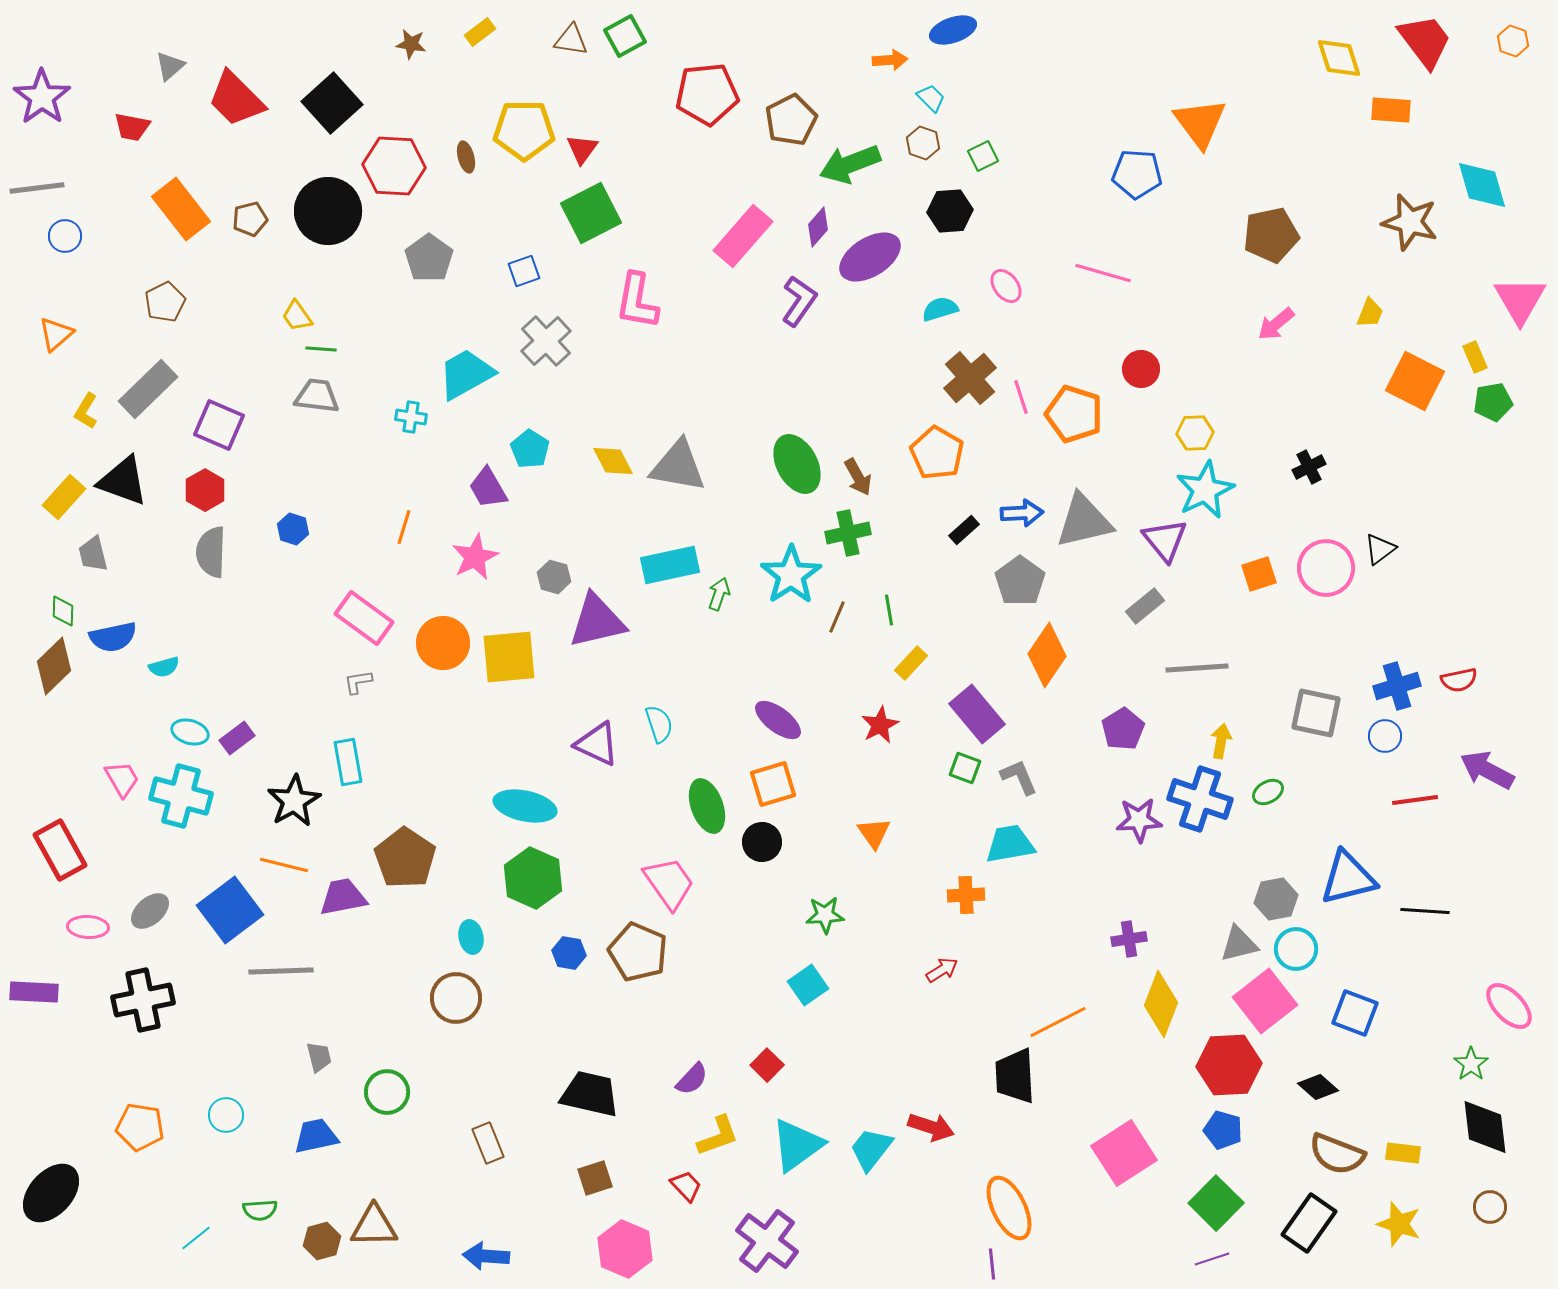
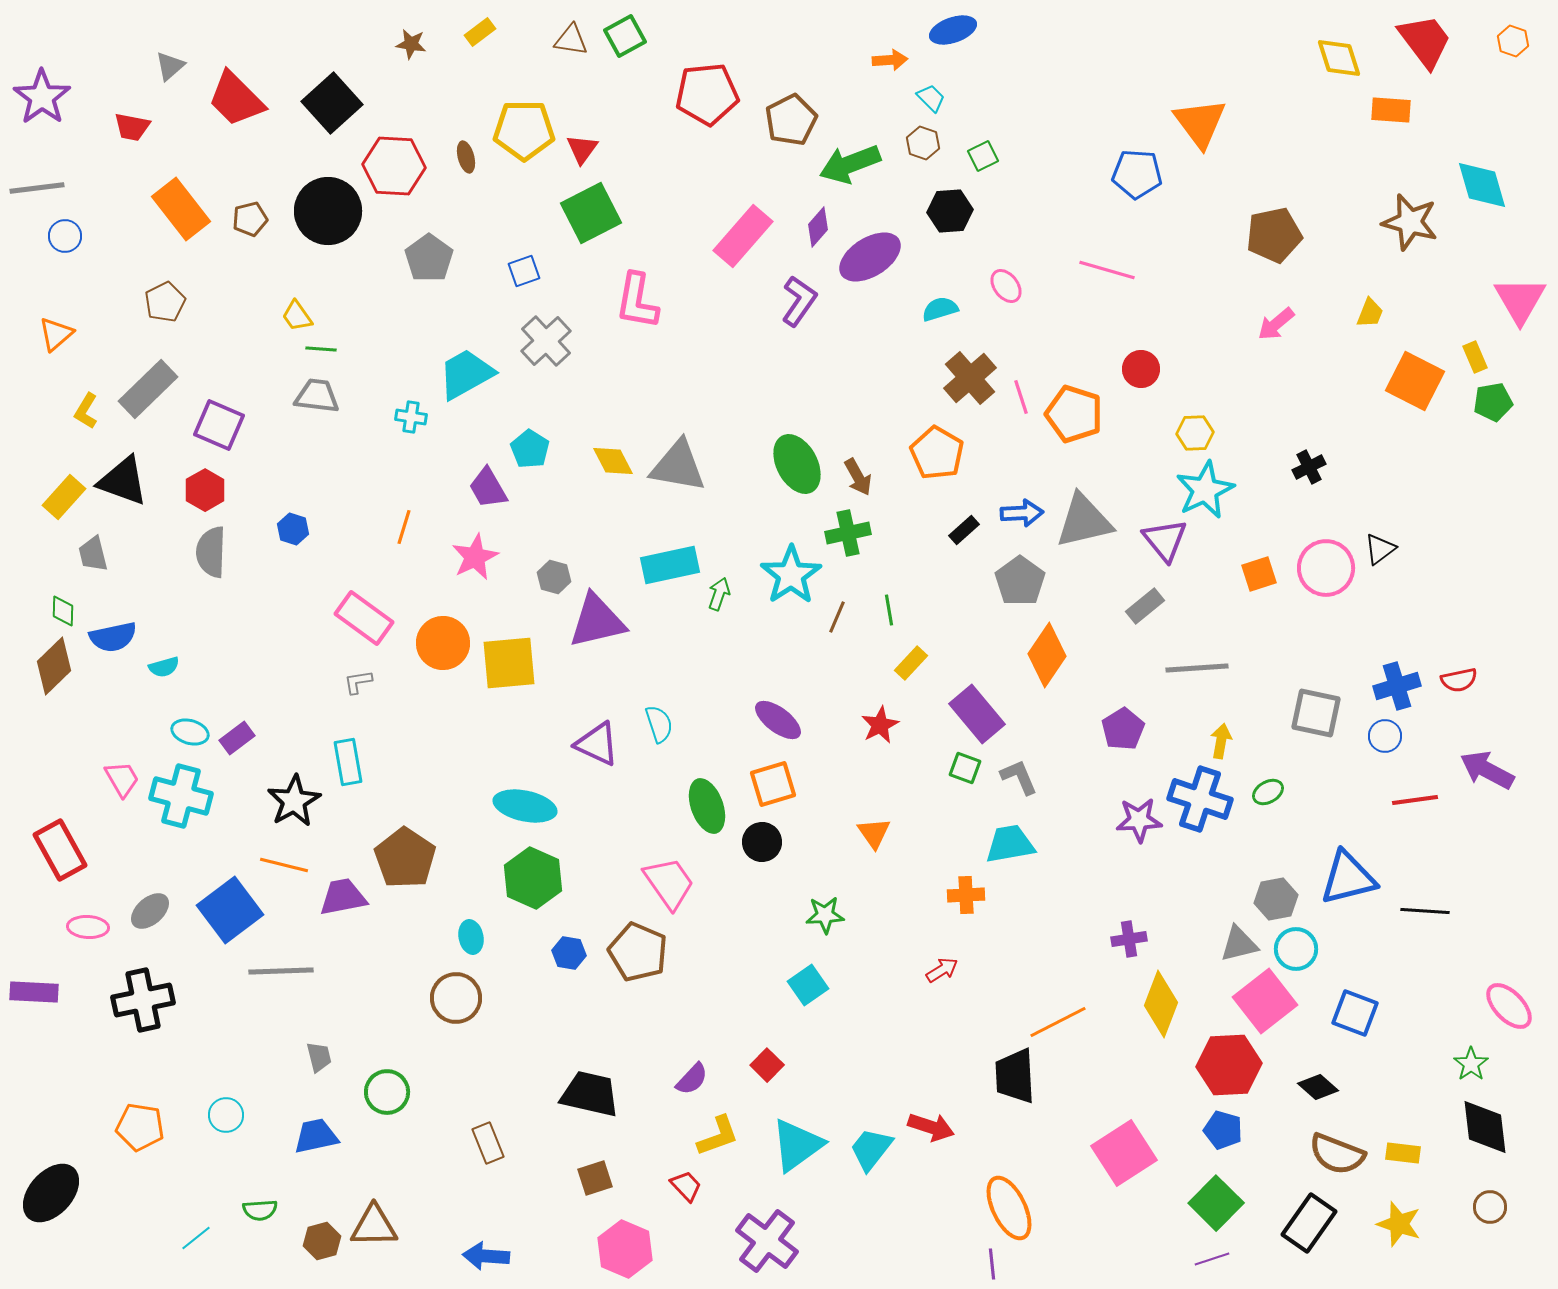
brown pentagon at (1271, 235): moved 3 px right
pink line at (1103, 273): moved 4 px right, 3 px up
yellow square at (509, 657): moved 6 px down
